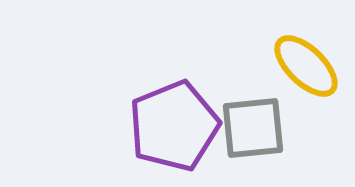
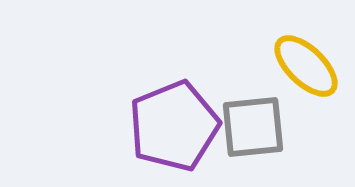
gray square: moved 1 px up
